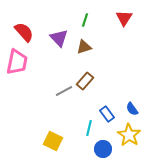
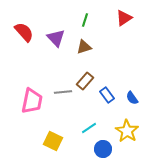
red triangle: rotated 24 degrees clockwise
purple triangle: moved 3 px left
pink trapezoid: moved 15 px right, 39 px down
gray line: moved 1 px left, 1 px down; rotated 24 degrees clockwise
blue semicircle: moved 11 px up
blue rectangle: moved 19 px up
cyan line: rotated 42 degrees clockwise
yellow star: moved 2 px left, 4 px up
